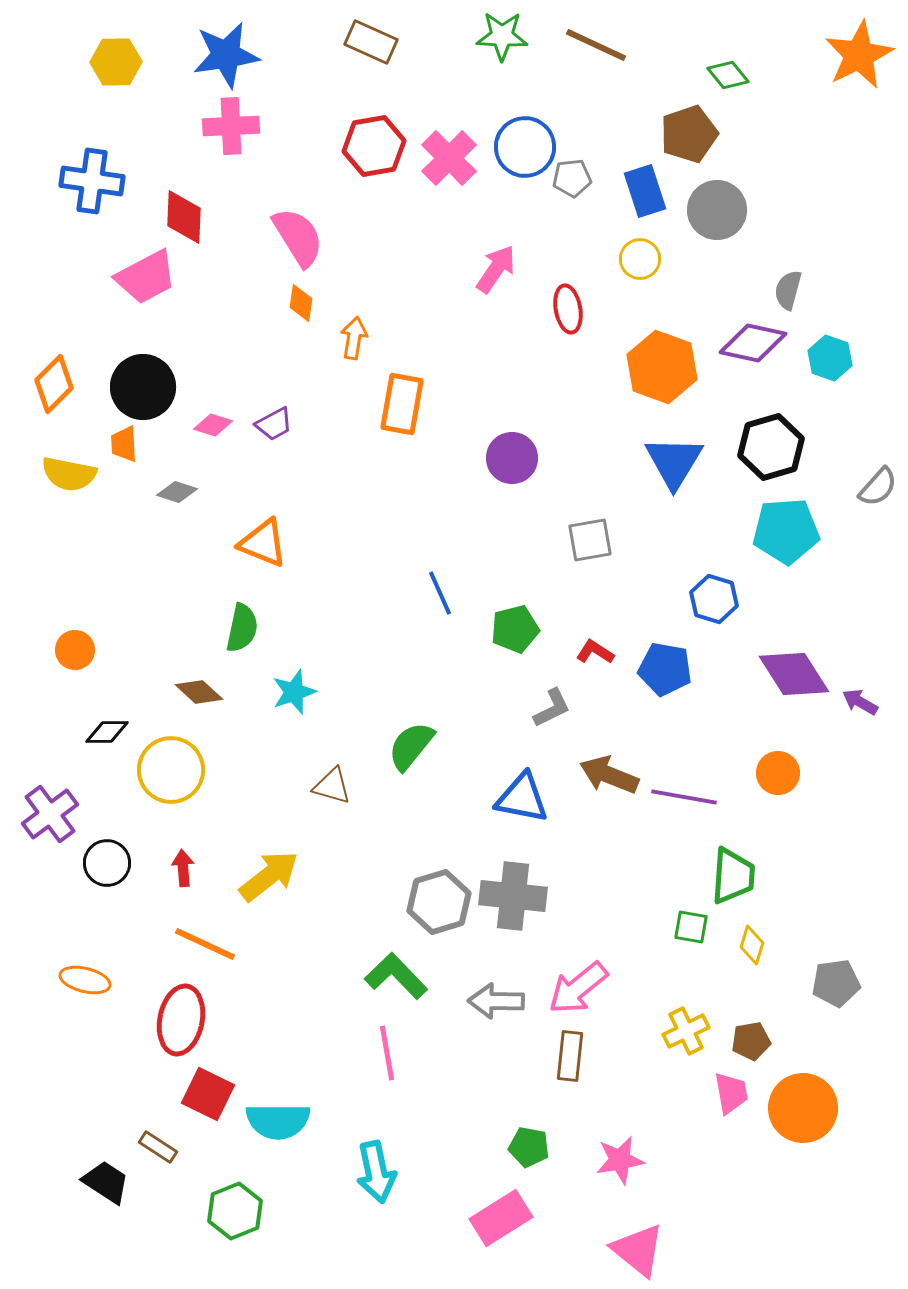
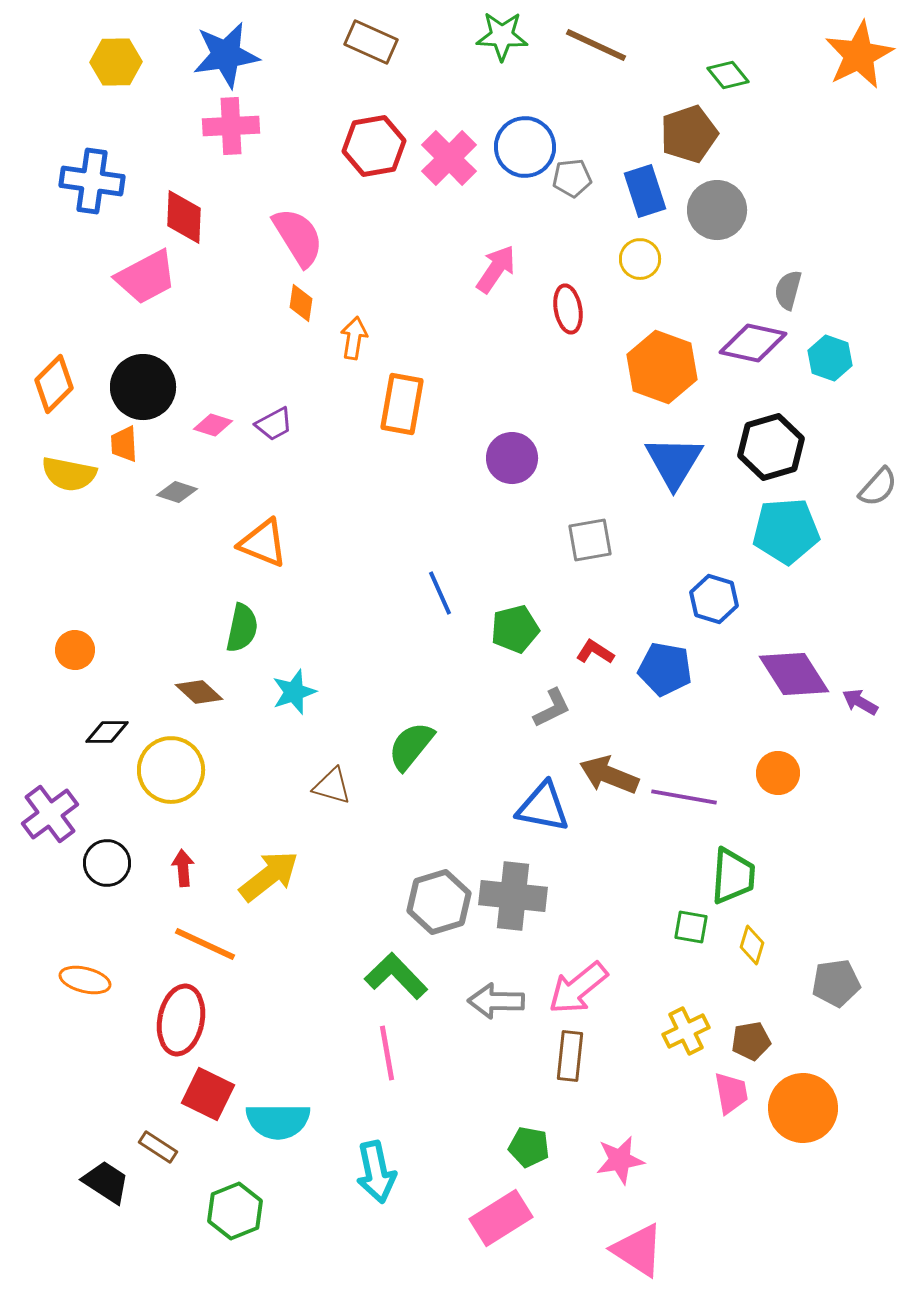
blue triangle at (522, 798): moved 21 px right, 9 px down
pink triangle at (638, 1250): rotated 6 degrees counterclockwise
